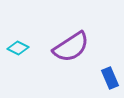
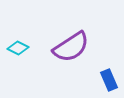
blue rectangle: moved 1 px left, 2 px down
